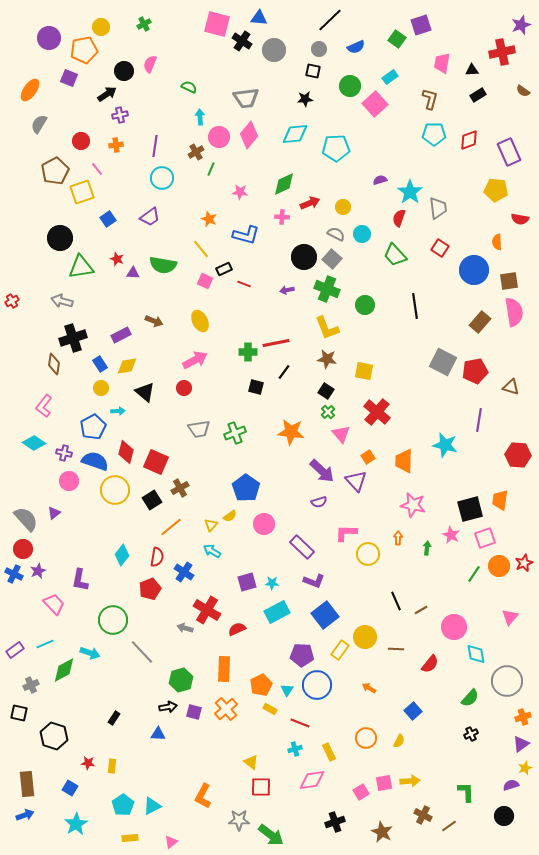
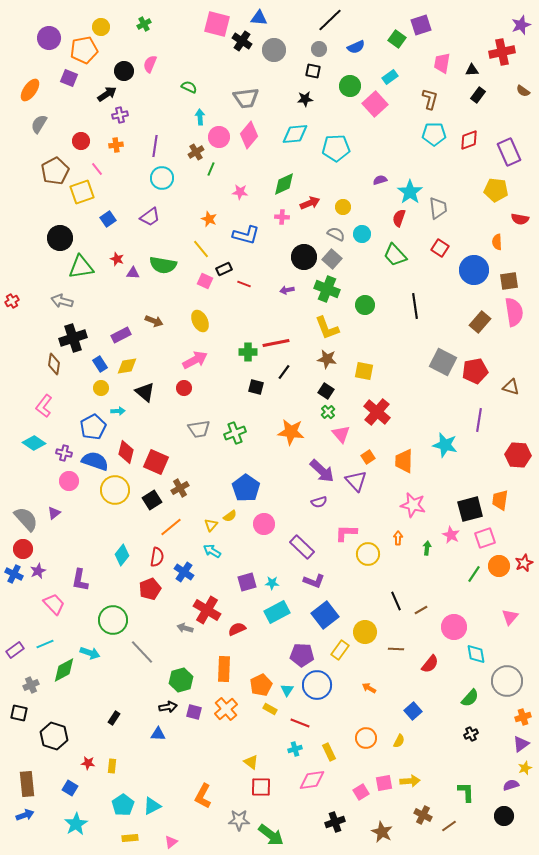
black rectangle at (478, 95): rotated 21 degrees counterclockwise
yellow circle at (365, 637): moved 5 px up
